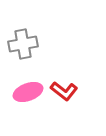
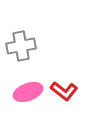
gray cross: moved 2 px left, 2 px down
